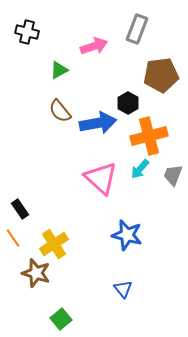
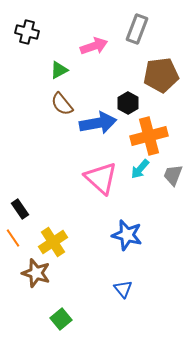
brown semicircle: moved 2 px right, 7 px up
yellow cross: moved 1 px left, 2 px up
